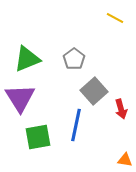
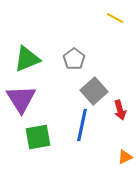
purple triangle: moved 1 px right, 1 px down
red arrow: moved 1 px left, 1 px down
blue line: moved 6 px right
orange triangle: moved 3 px up; rotated 35 degrees counterclockwise
